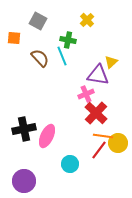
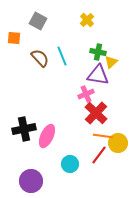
green cross: moved 30 px right, 12 px down
red line: moved 5 px down
purple circle: moved 7 px right
